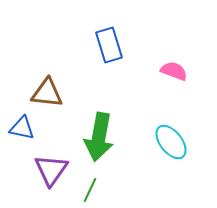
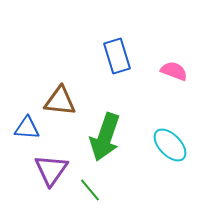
blue rectangle: moved 8 px right, 11 px down
brown triangle: moved 13 px right, 8 px down
blue triangle: moved 5 px right; rotated 8 degrees counterclockwise
green arrow: moved 6 px right; rotated 9 degrees clockwise
cyan ellipse: moved 1 px left, 3 px down; rotated 6 degrees counterclockwise
green line: rotated 65 degrees counterclockwise
